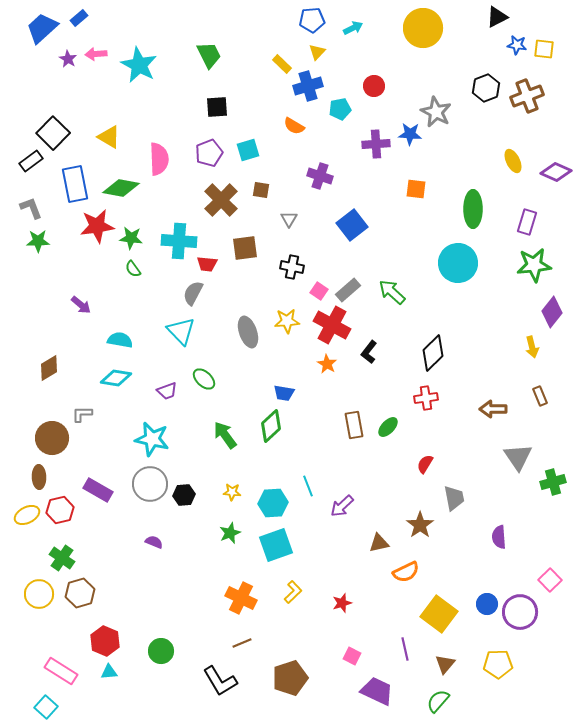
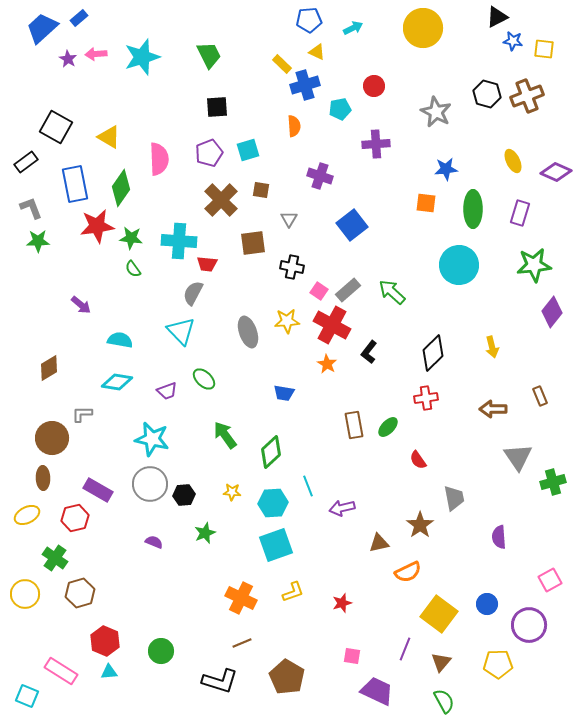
blue pentagon at (312, 20): moved 3 px left
blue star at (517, 45): moved 4 px left, 4 px up
yellow triangle at (317, 52): rotated 48 degrees counterclockwise
cyan star at (139, 65): moved 3 px right, 8 px up; rotated 27 degrees clockwise
blue cross at (308, 86): moved 3 px left, 1 px up
black hexagon at (486, 88): moved 1 px right, 6 px down; rotated 24 degrees counterclockwise
orange semicircle at (294, 126): rotated 125 degrees counterclockwise
black square at (53, 133): moved 3 px right, 6 px up; rotated 16 degrees counterclockwise
blue star at (410, 134): moved 36 px right, 35 px down; rotated 10 degrees counterclockwise
black rectangle at (31, 161): moved 5 px left, 1 px down
green diamond at (121, 188): rotated 66 degrees counterclockwise
orange square at (416, 189): moved 10 px right, 14 px down
purple rectangle at (527, 222): moved 7 px left, 9 px up
brown square at (245, 248): moved 8 px right, 5 px up
cyan circle at (458, 263): moved 1 px right, 2 px down
yellow arrow at (532, 347): moved 40 px left
cyan diamond at (116, 378): moved 1 px right, 4 px down
green diamond at (271, 426): moved 26 px down
red semicircle at (425, 464): moved 7 px left, 4 px up; rotated 66 degrees counterclockwise
brown ellipse at (39, 477): moved 4 px right, 1 px down
purple arrow at (342, 506): moved 2 px down; rotated 30 degrees clockwise
red hexagon at (60, 510): moved 15 px right, 8 px down
green star at (230, 533): moved 25 px left
green cross at (62, 558): moved 7 px left
orange semicircle at (406, 572): moved 2 px right
pink square at (550, 580): rotated 15 degrees clockwise
yellow L-shape at (293, 592): rotated 25 degrees clockwise
yellow circle at (39, 594): moved 14 px left
purple circle at (520, 612): moved 9 px right, 13 px down
purple line at (405, 649): rotated 35 degrees clockwise
pink square at (352, 656): rotated 18 degrees counterclockwise
brown triangle at (445, 664): moved 4 px left, 2 px up
brown pentagon at (290, 678): moved 3 px left, 1 px up; rotated 24 degrees counterclockwise
black L-shape at (220, 681): rotated 42 degrees counterclockwise
green semicircle at (438, 701): moved 6 px right; rotated 110 degrees clockwise
cyan square at (46, 707): moved 19 px left, 11 px up; rotated 20 degrees counterclockwise
